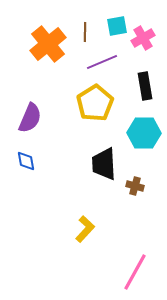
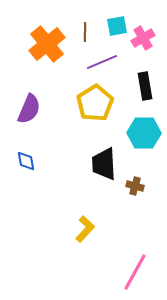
orange cross: moved 1 px left
purple semicircle: moved 1 px left, 9 px up
